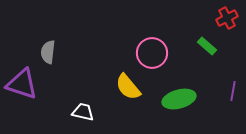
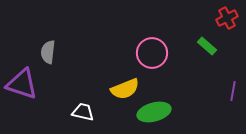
yellow semicircle: moved 3 px left, 2 px down; rotated 72 degrees counterclockwise
green ellipse: moved 25 px left, 13 px down
